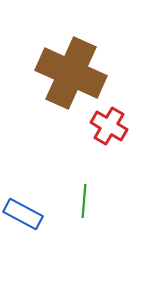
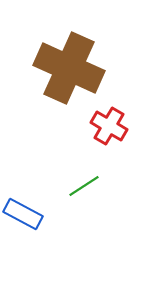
brown cross: moved 2 px left, 5 px up
green line: moved 15 px up; rotated 52 degrees clockwise
